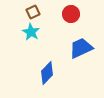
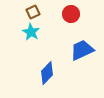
blue trapezoid: moved 1 px right, 2 px down
